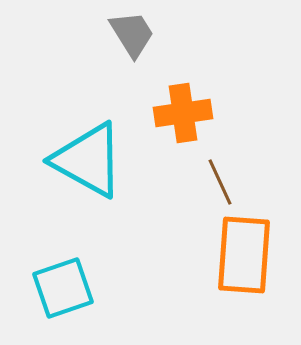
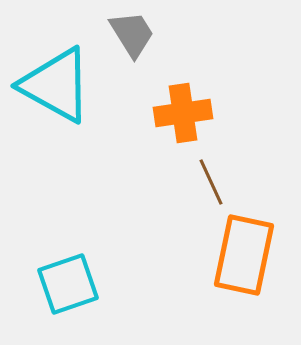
cyan triangle: moved 32 px left, 75 px up
brown line: moved 9 px left
orange rectangle: rotated 8 degrees clockwise
cyan square: moved 5 px right, 4 px up
